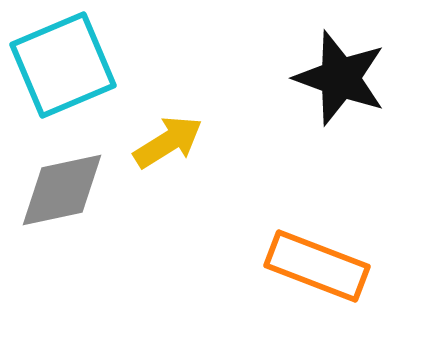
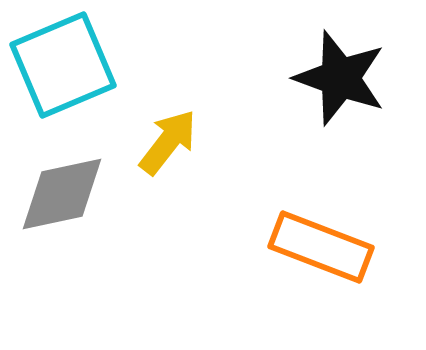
yellow arrow: rotated 20 degrees counterclockwise
gray diamond: moved 4 px down
orange rectangle: moved 4 px right, 19 px up
